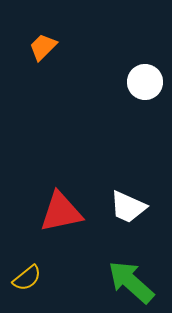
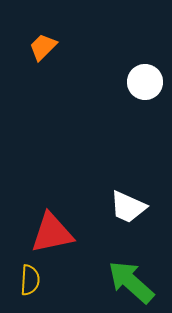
red triangle: moved 9 px left, 21 px down
yellow semicircle: moved 3 px right, 2 px down; rotated 48 degrees counterclockwise
